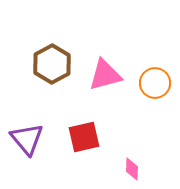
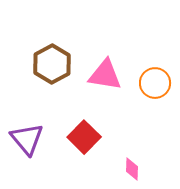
pink triangle: rotated 24 degrees clockwise
red square: rotated 32 degrees counterclockwise
